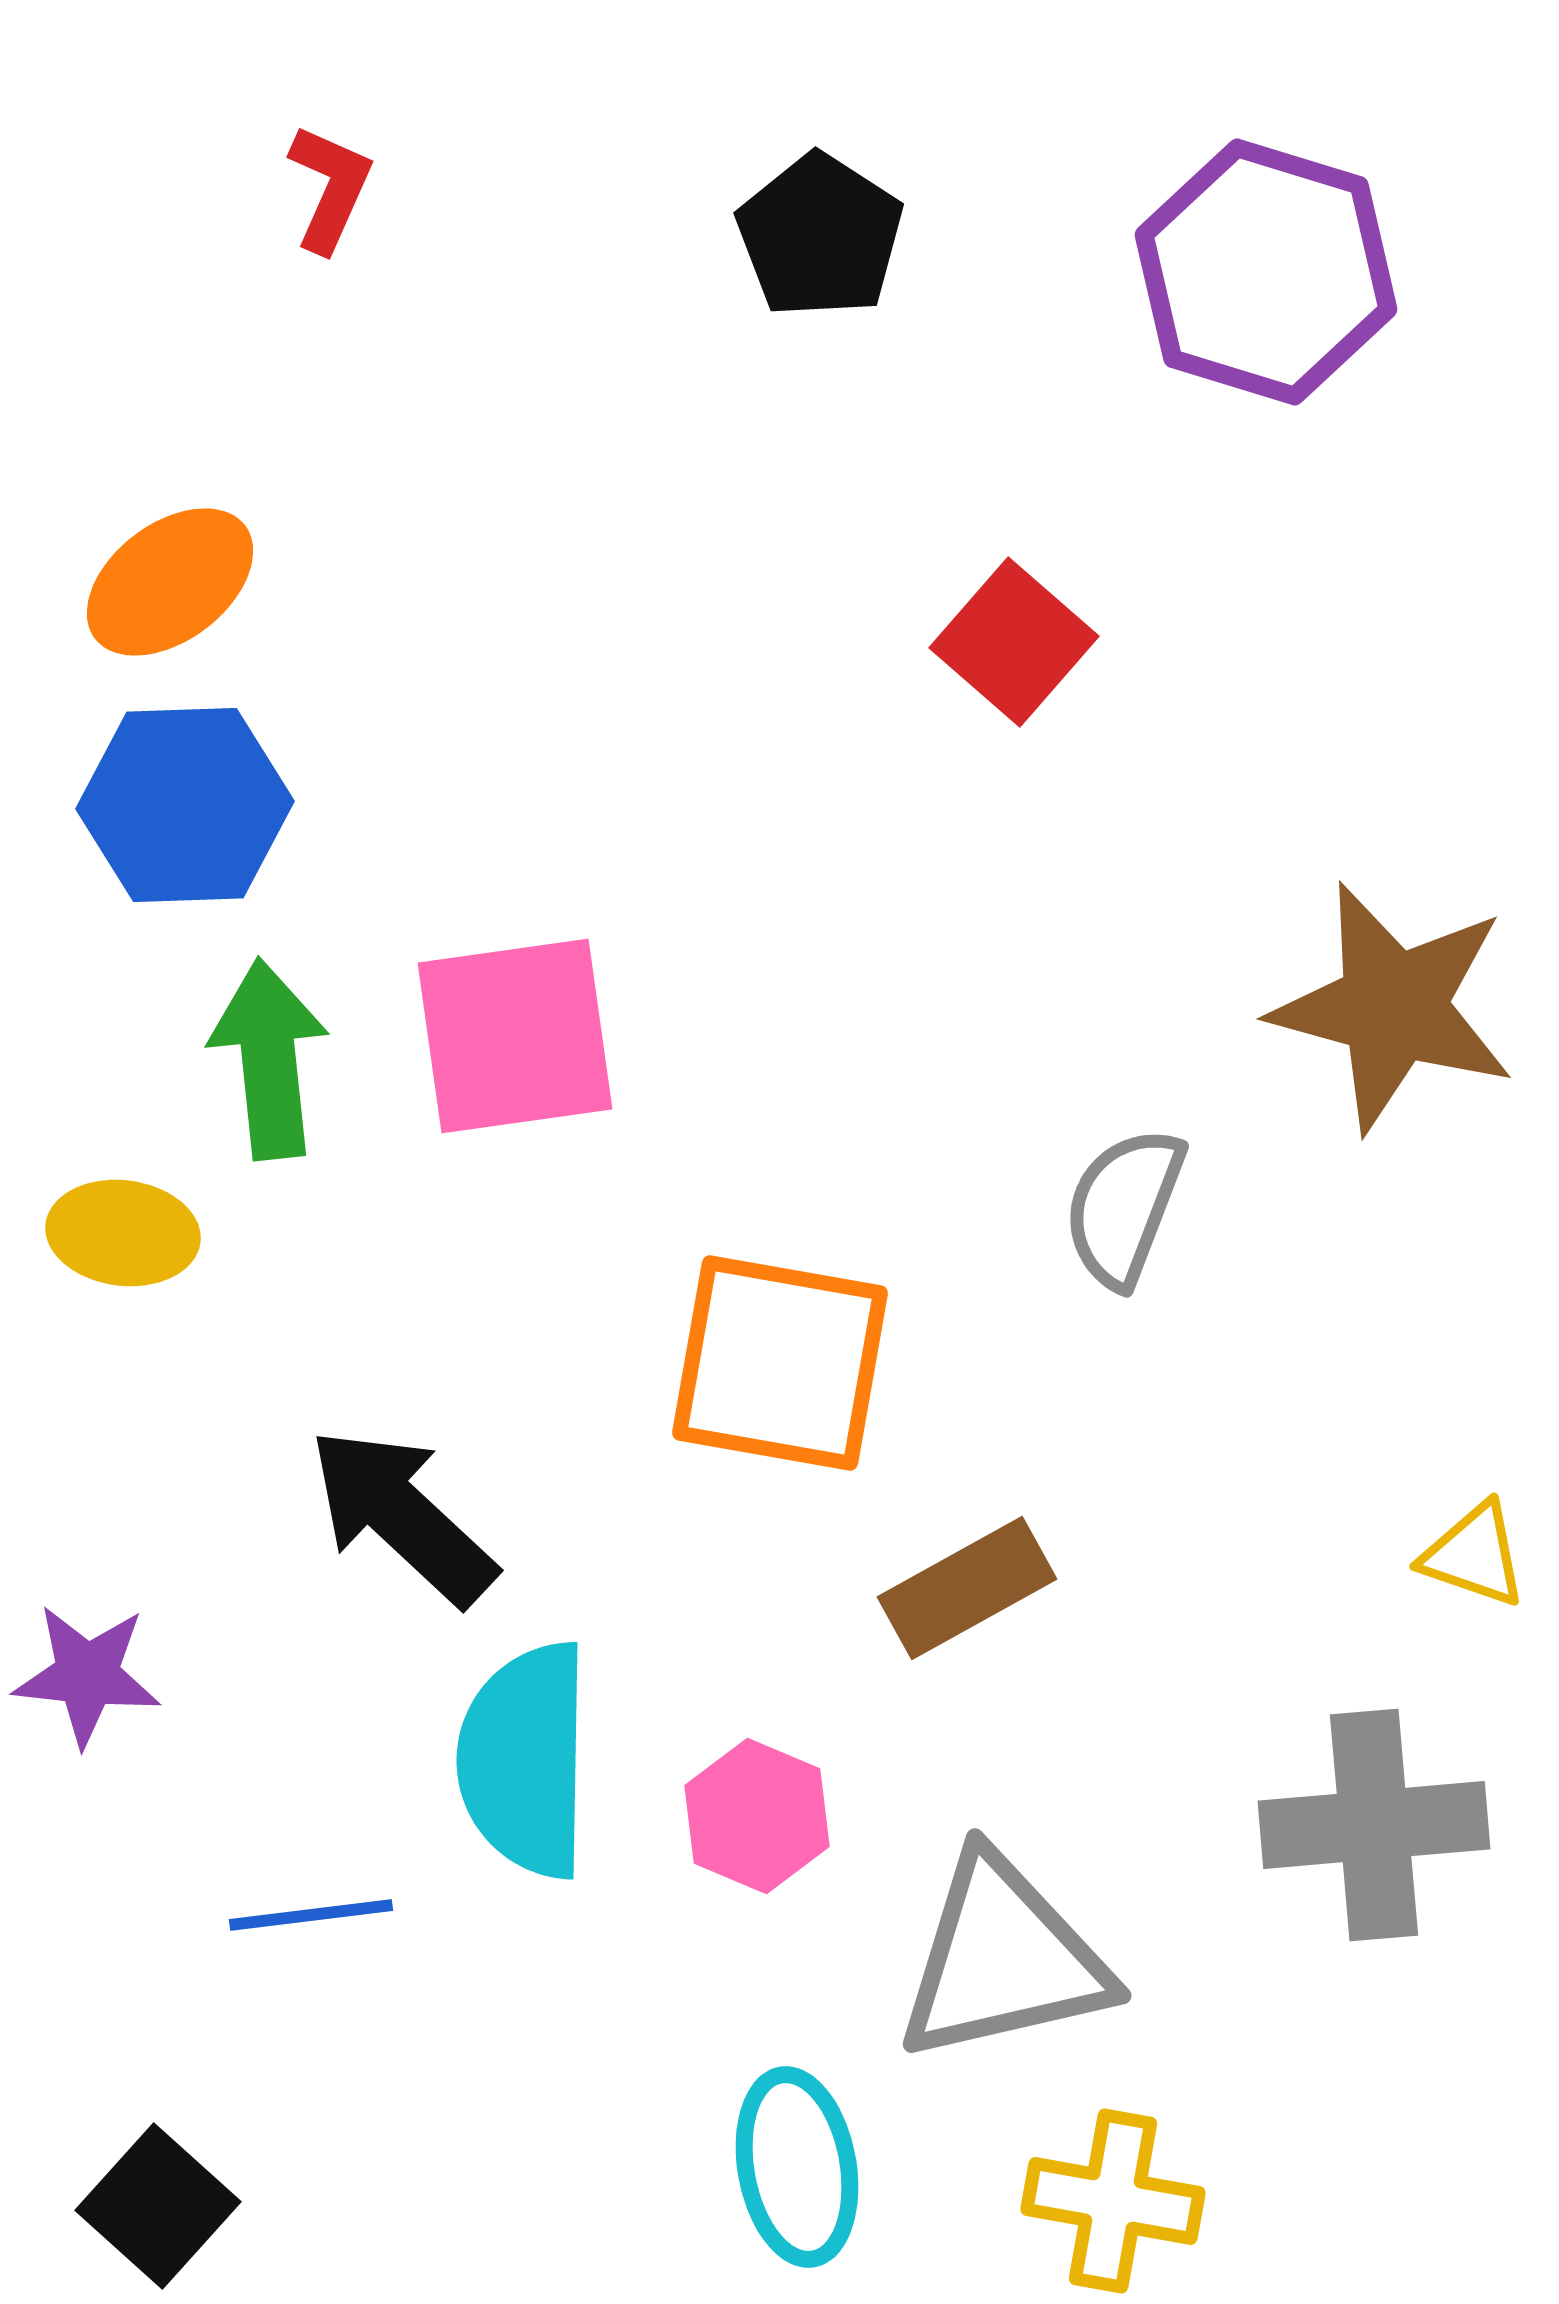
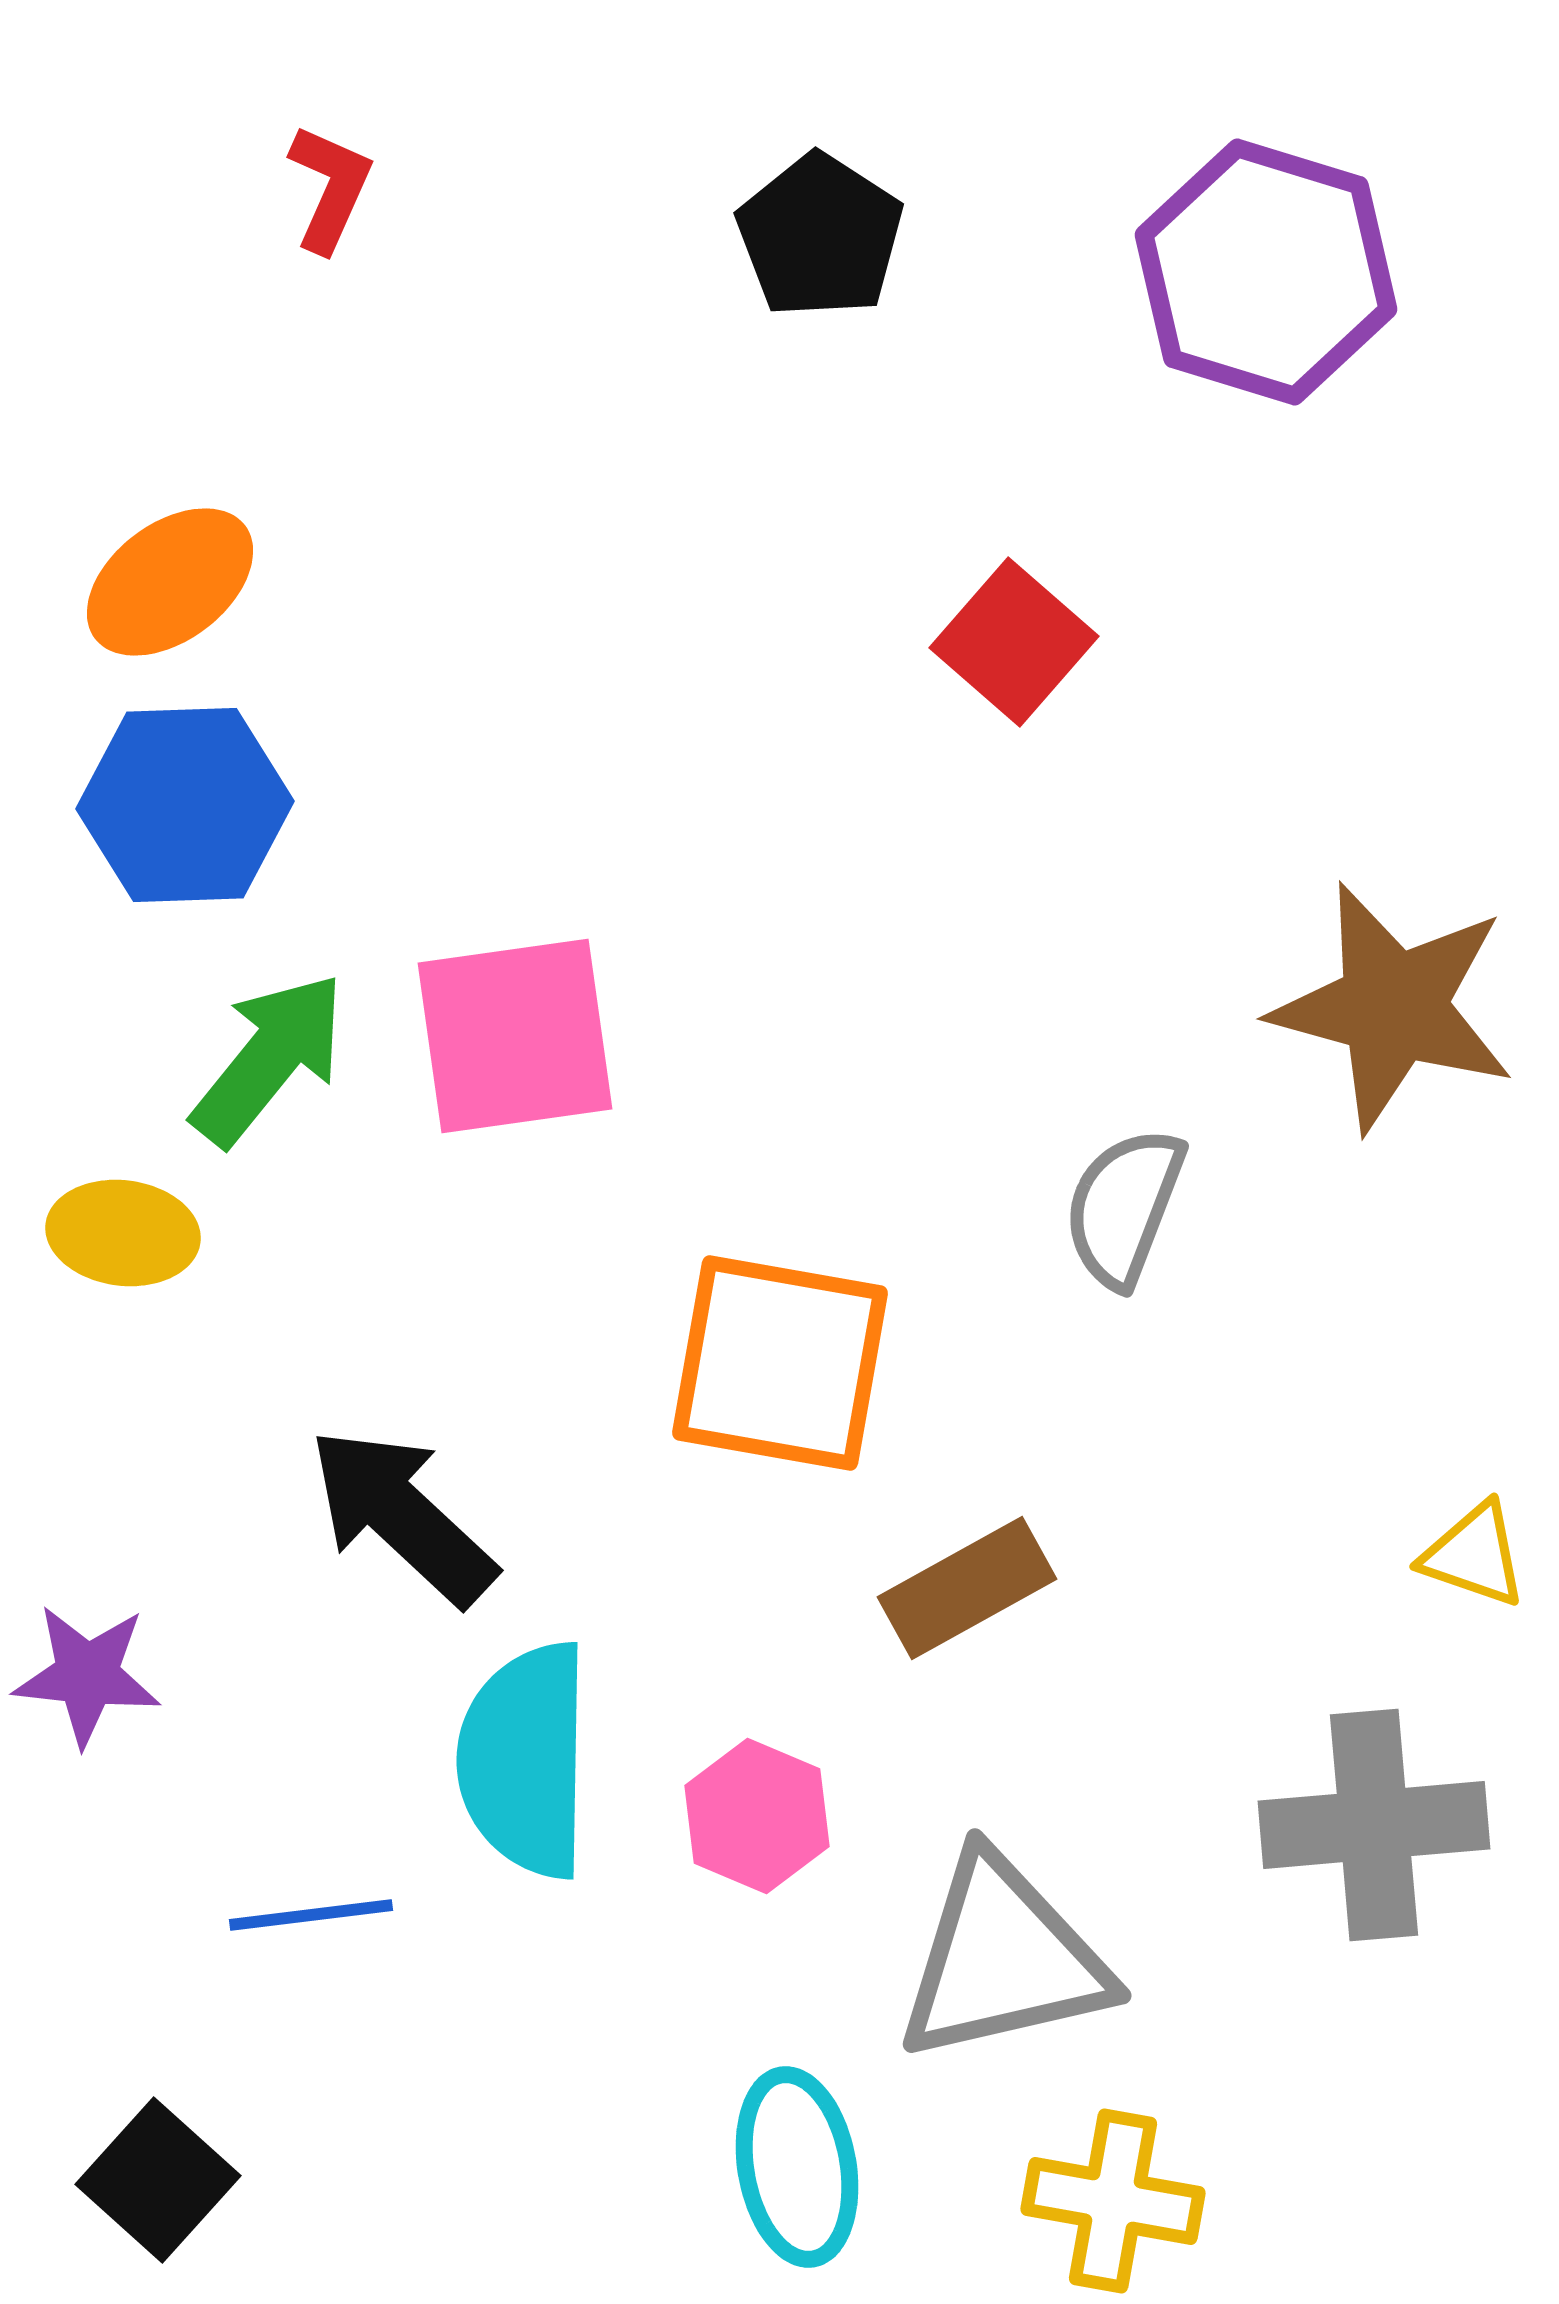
green arrow: rotated 45 degrees clockwise
black square: moved 26 px up
